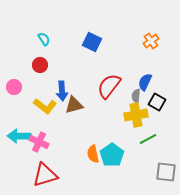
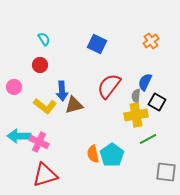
blue square: moved 5 px right, 2 px down
